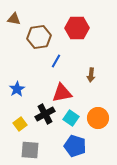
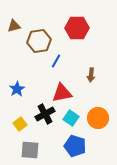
brown triangle: moved 7 px down; rotated 24 degrees counterclockwise
brown hexagon: moved 4 px down
